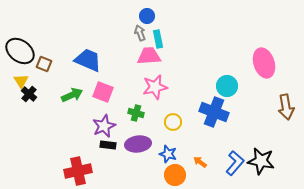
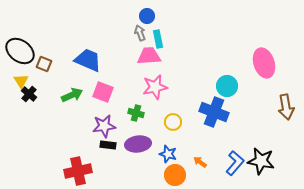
purple star: rotated 15 degrees clockwise
